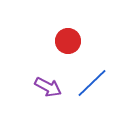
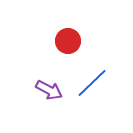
purple arrow: moved 1 px right, 3 px down
